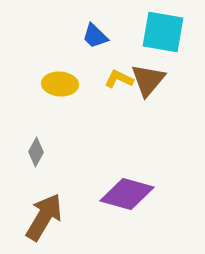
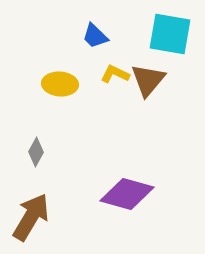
cyan square: moved 7 px right, 2 px down
yellow L-shape: moved 4 px left, 5 px up
brown arrow: moved 13 px left
